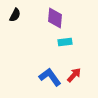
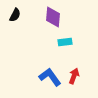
purple diamond: moved 2 px left, 1 px up
red arrow: moved 1 px down; rotated 21 degrees counterclockwise
